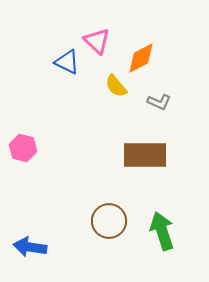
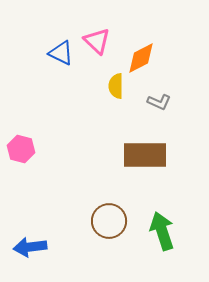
blue triangle: moved 6 px left, 9 px up
yellow semicircle: rotated 40 degrees clockwise
pink hexagon: moved 2 px left, 1 px down
blue arrow: rotated 16 degrees counterclockwise
